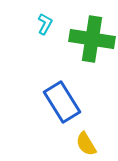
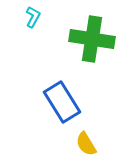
cyan L-shape: moved 12 px left, 7 px up
